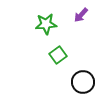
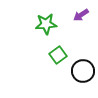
purple arrow: rotated 14 degrees clockwise
black circle: moved 11 px up
